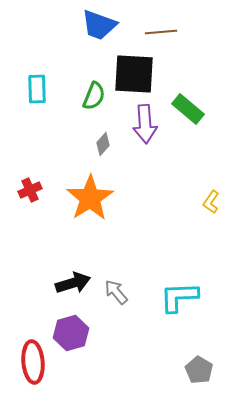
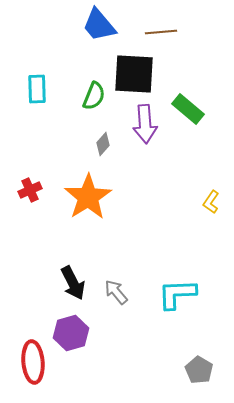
blue trapezoid: rotated 30 degrees clockwise
orange star: moved 2 px left, 1 px up
black arrow: rotated 80 degrees clockwise
cyan L-shape: moved 2 px left, 3 px up
